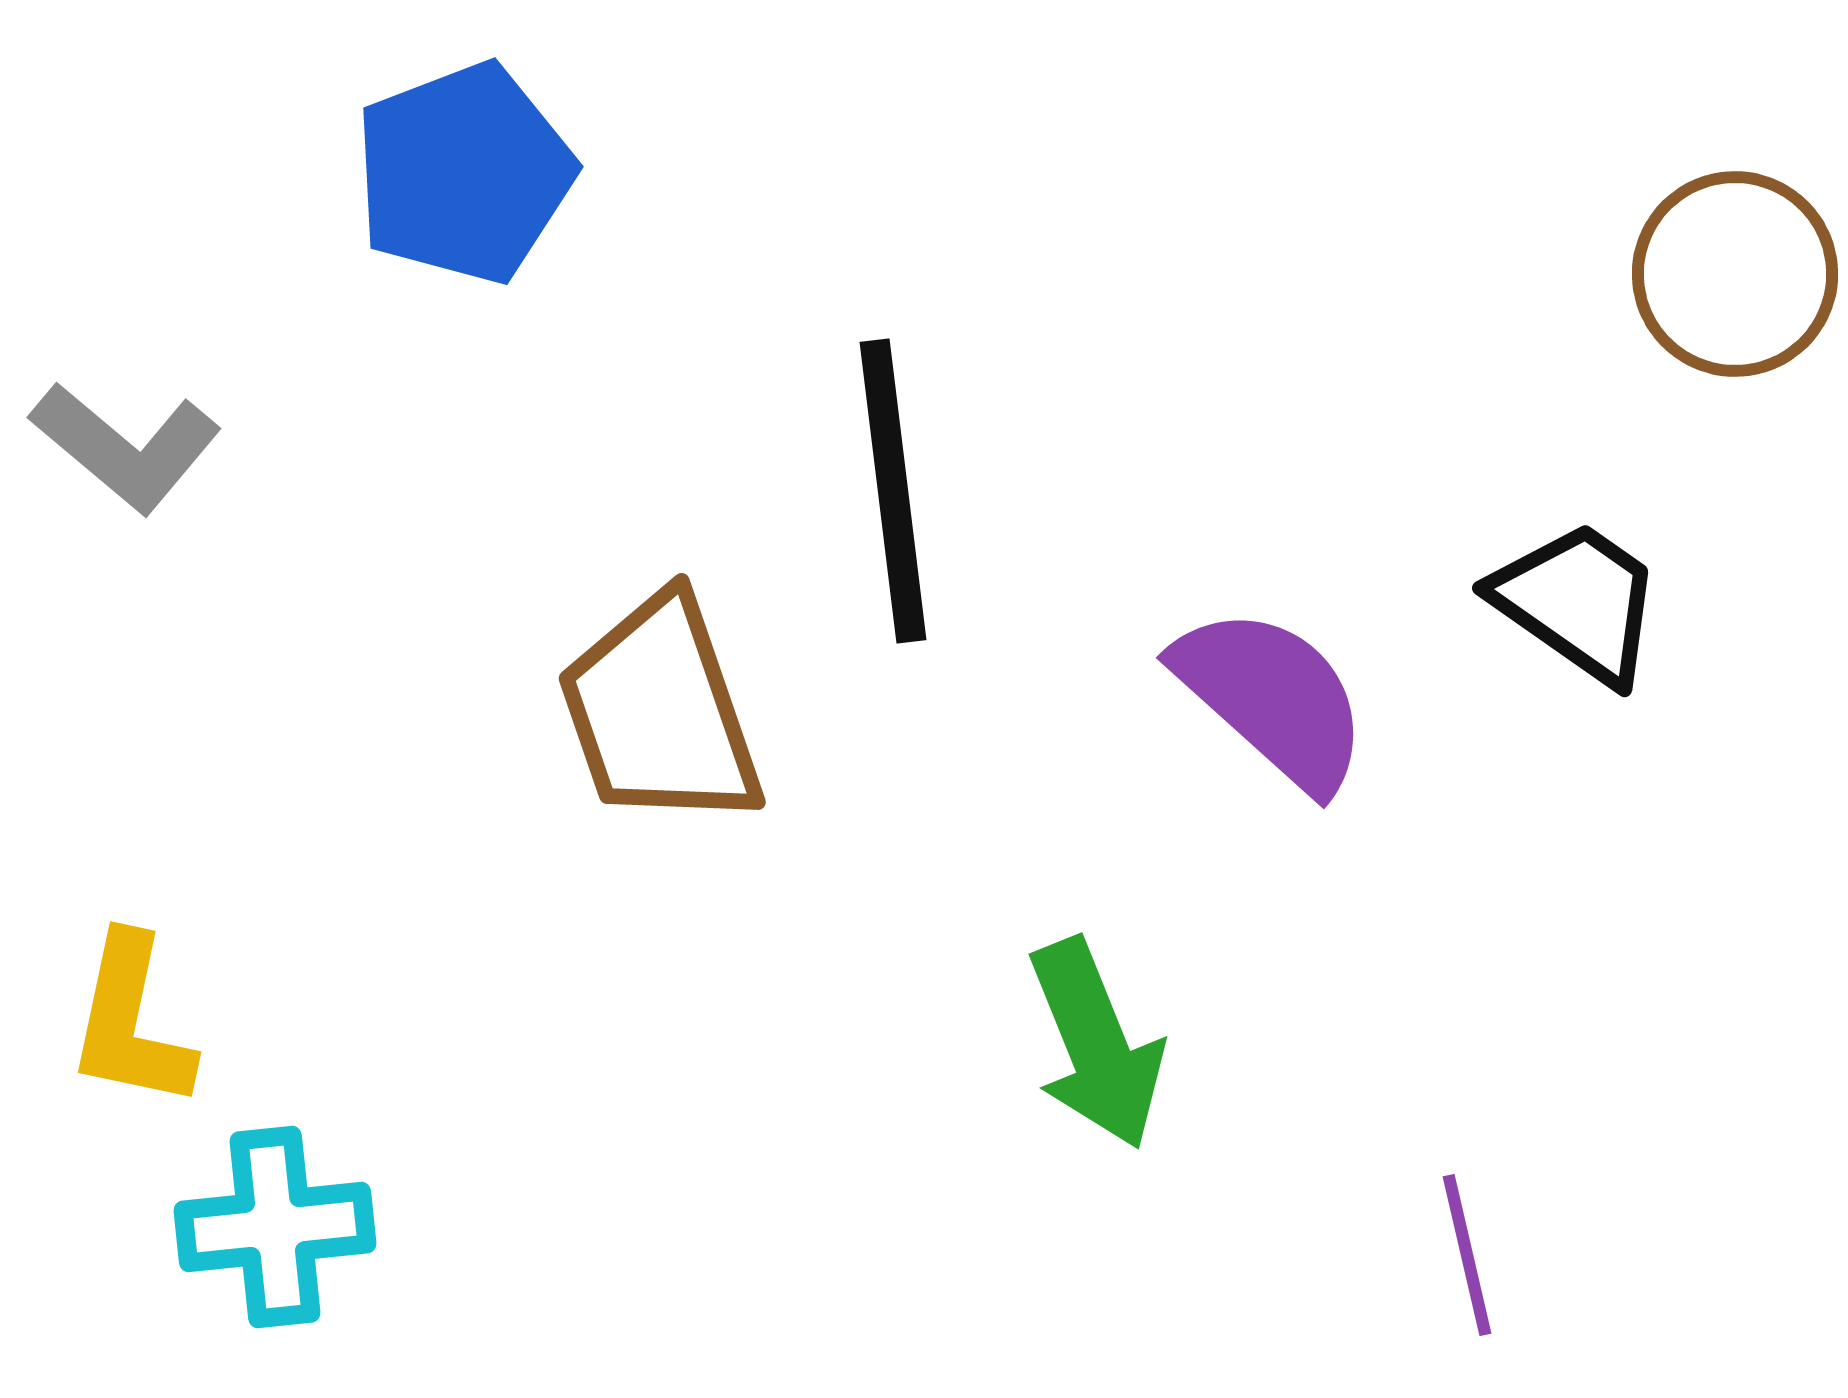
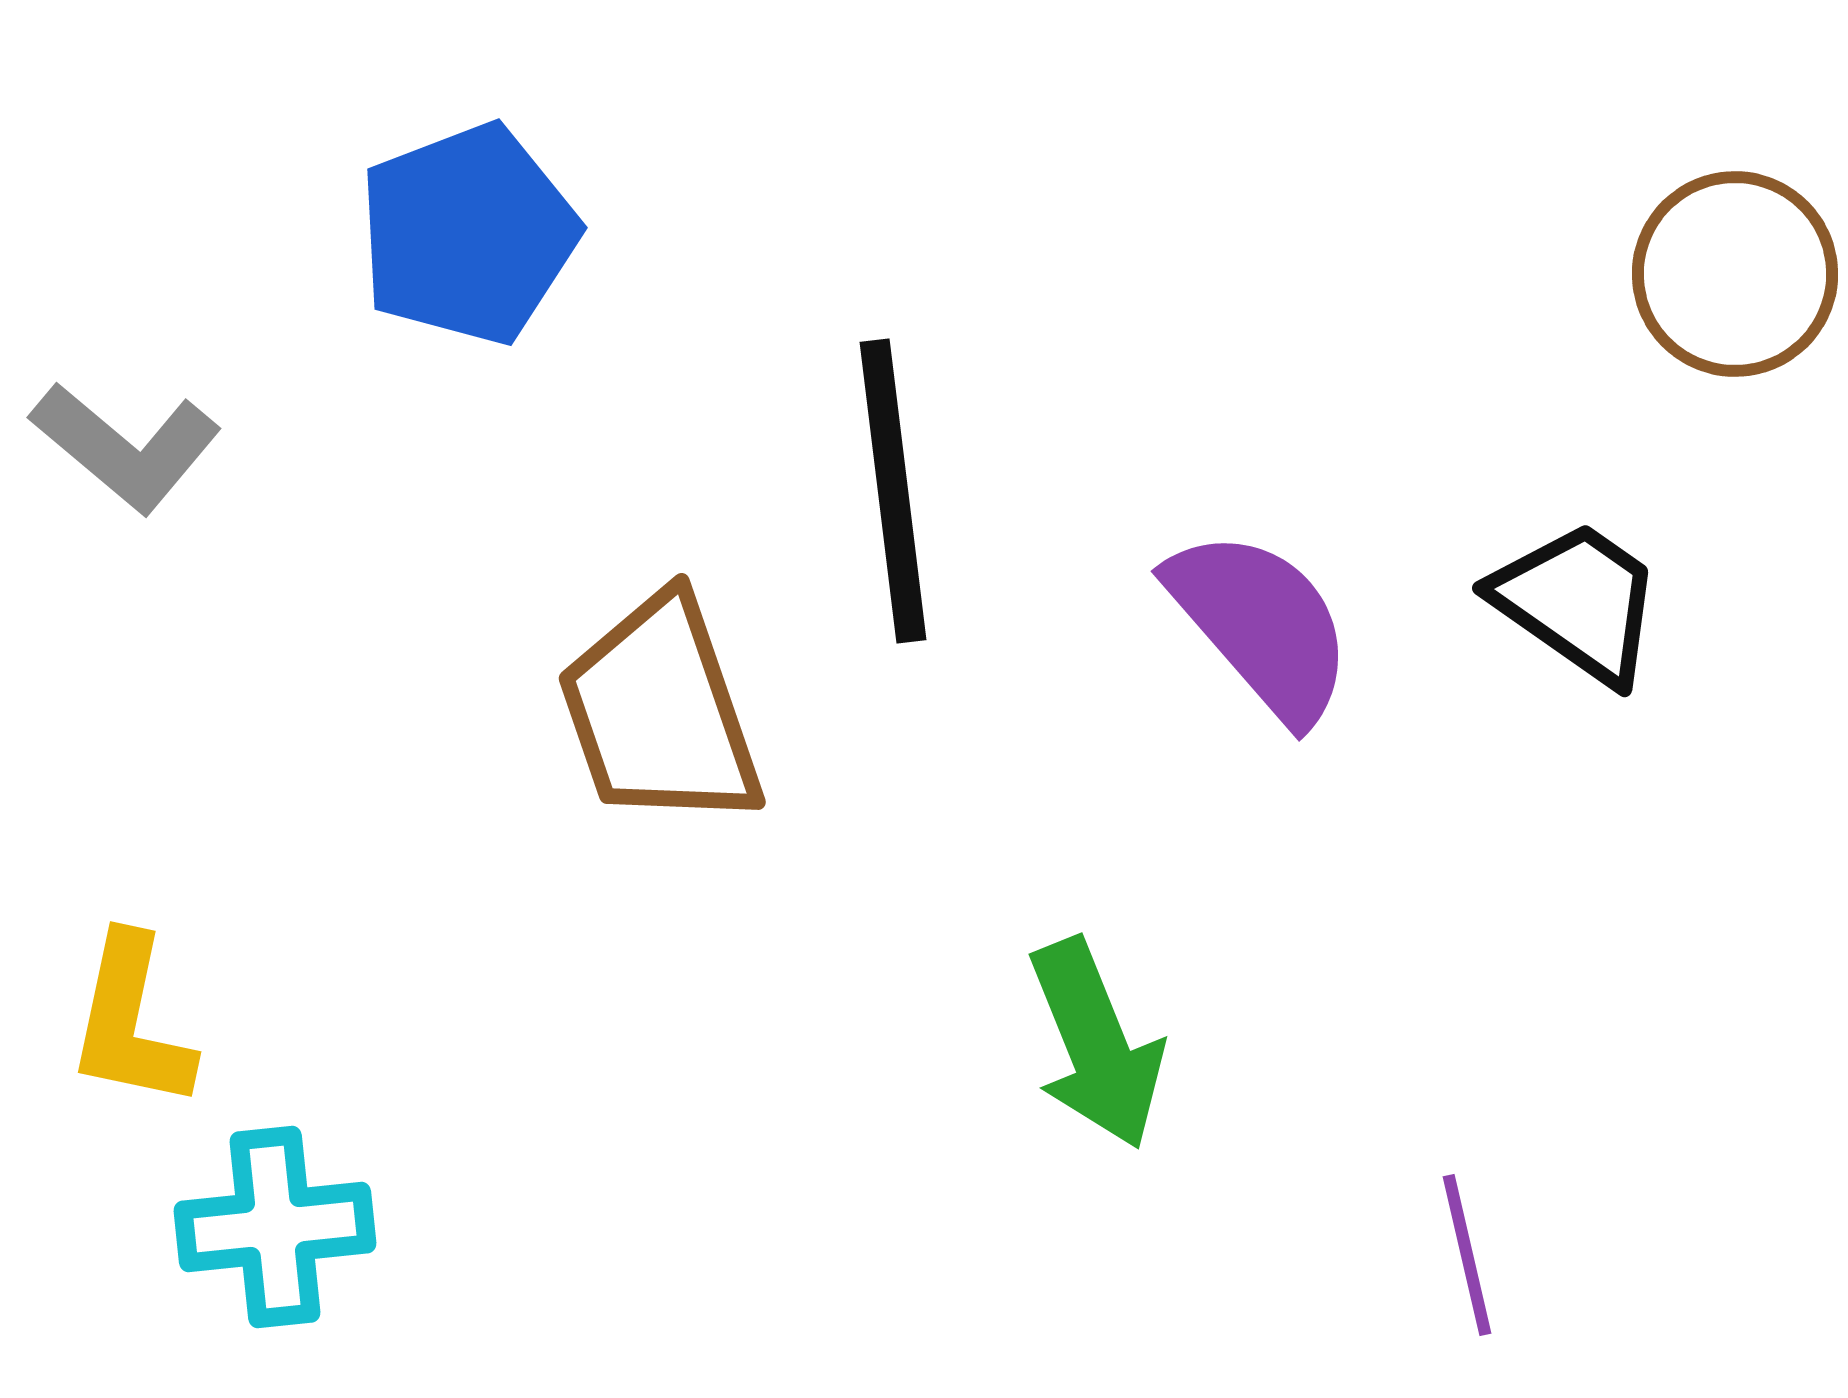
blue pentagon: moved 4 px right, 61 px down
purple semicircle: moved 11 px left, 73 px up; rotated 7 degrees clockwise
